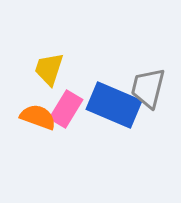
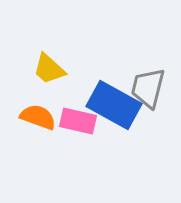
yellow trapezoid: rotated 66 degrees counterclockwise
blue rectangle: rotated 6 degrees clockwise
pink rectangle: moved 12 px right, 12 px down; rotated 72 degrees clockwise
